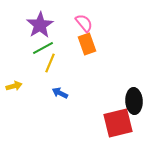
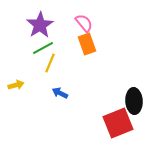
yellow arrow: moved 2 px right, 1 px up
red square: rotated 8 degrees counterclockwise
